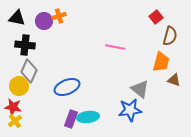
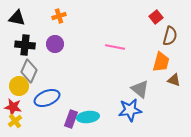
purple circle: moved 11 px right, 23 px down
blue ellipse: moved 20 px left, 11 px down
